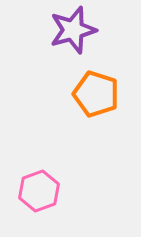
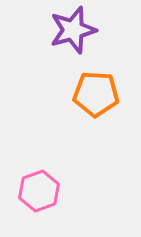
orange pentagon: rotated 15 degrees counterclockwise
